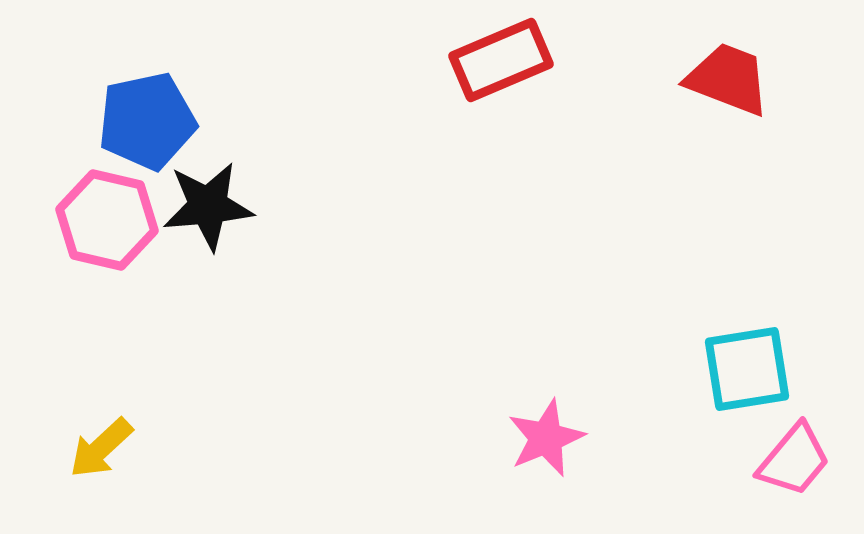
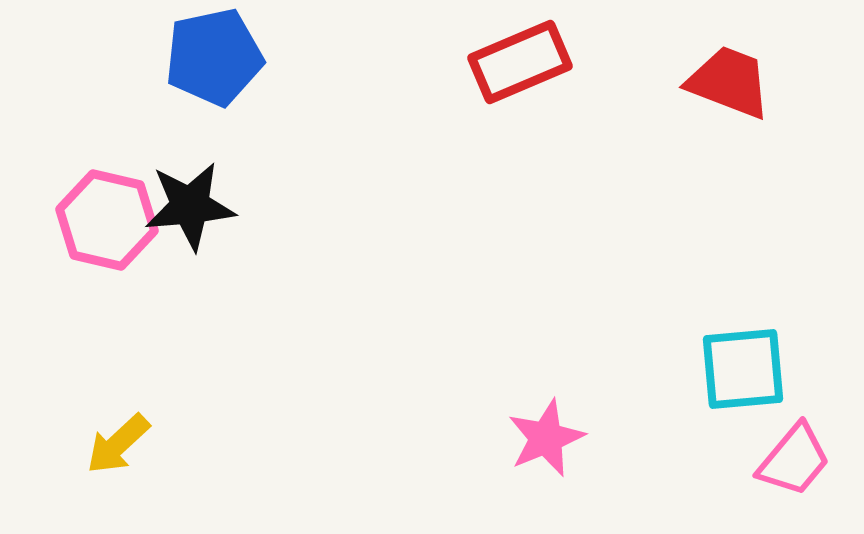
red rectangle: moved 19 px right, 2 px down
red trapezoid: moved 1 px right, 3 px down
blue pentagon: moved 67 px right, 64 px up
black star: moved 18 px left
cyan square: moved 4 px left; rotated 4 degrees clockwise
yellow arrow: moved 17 px right, 4 px up
